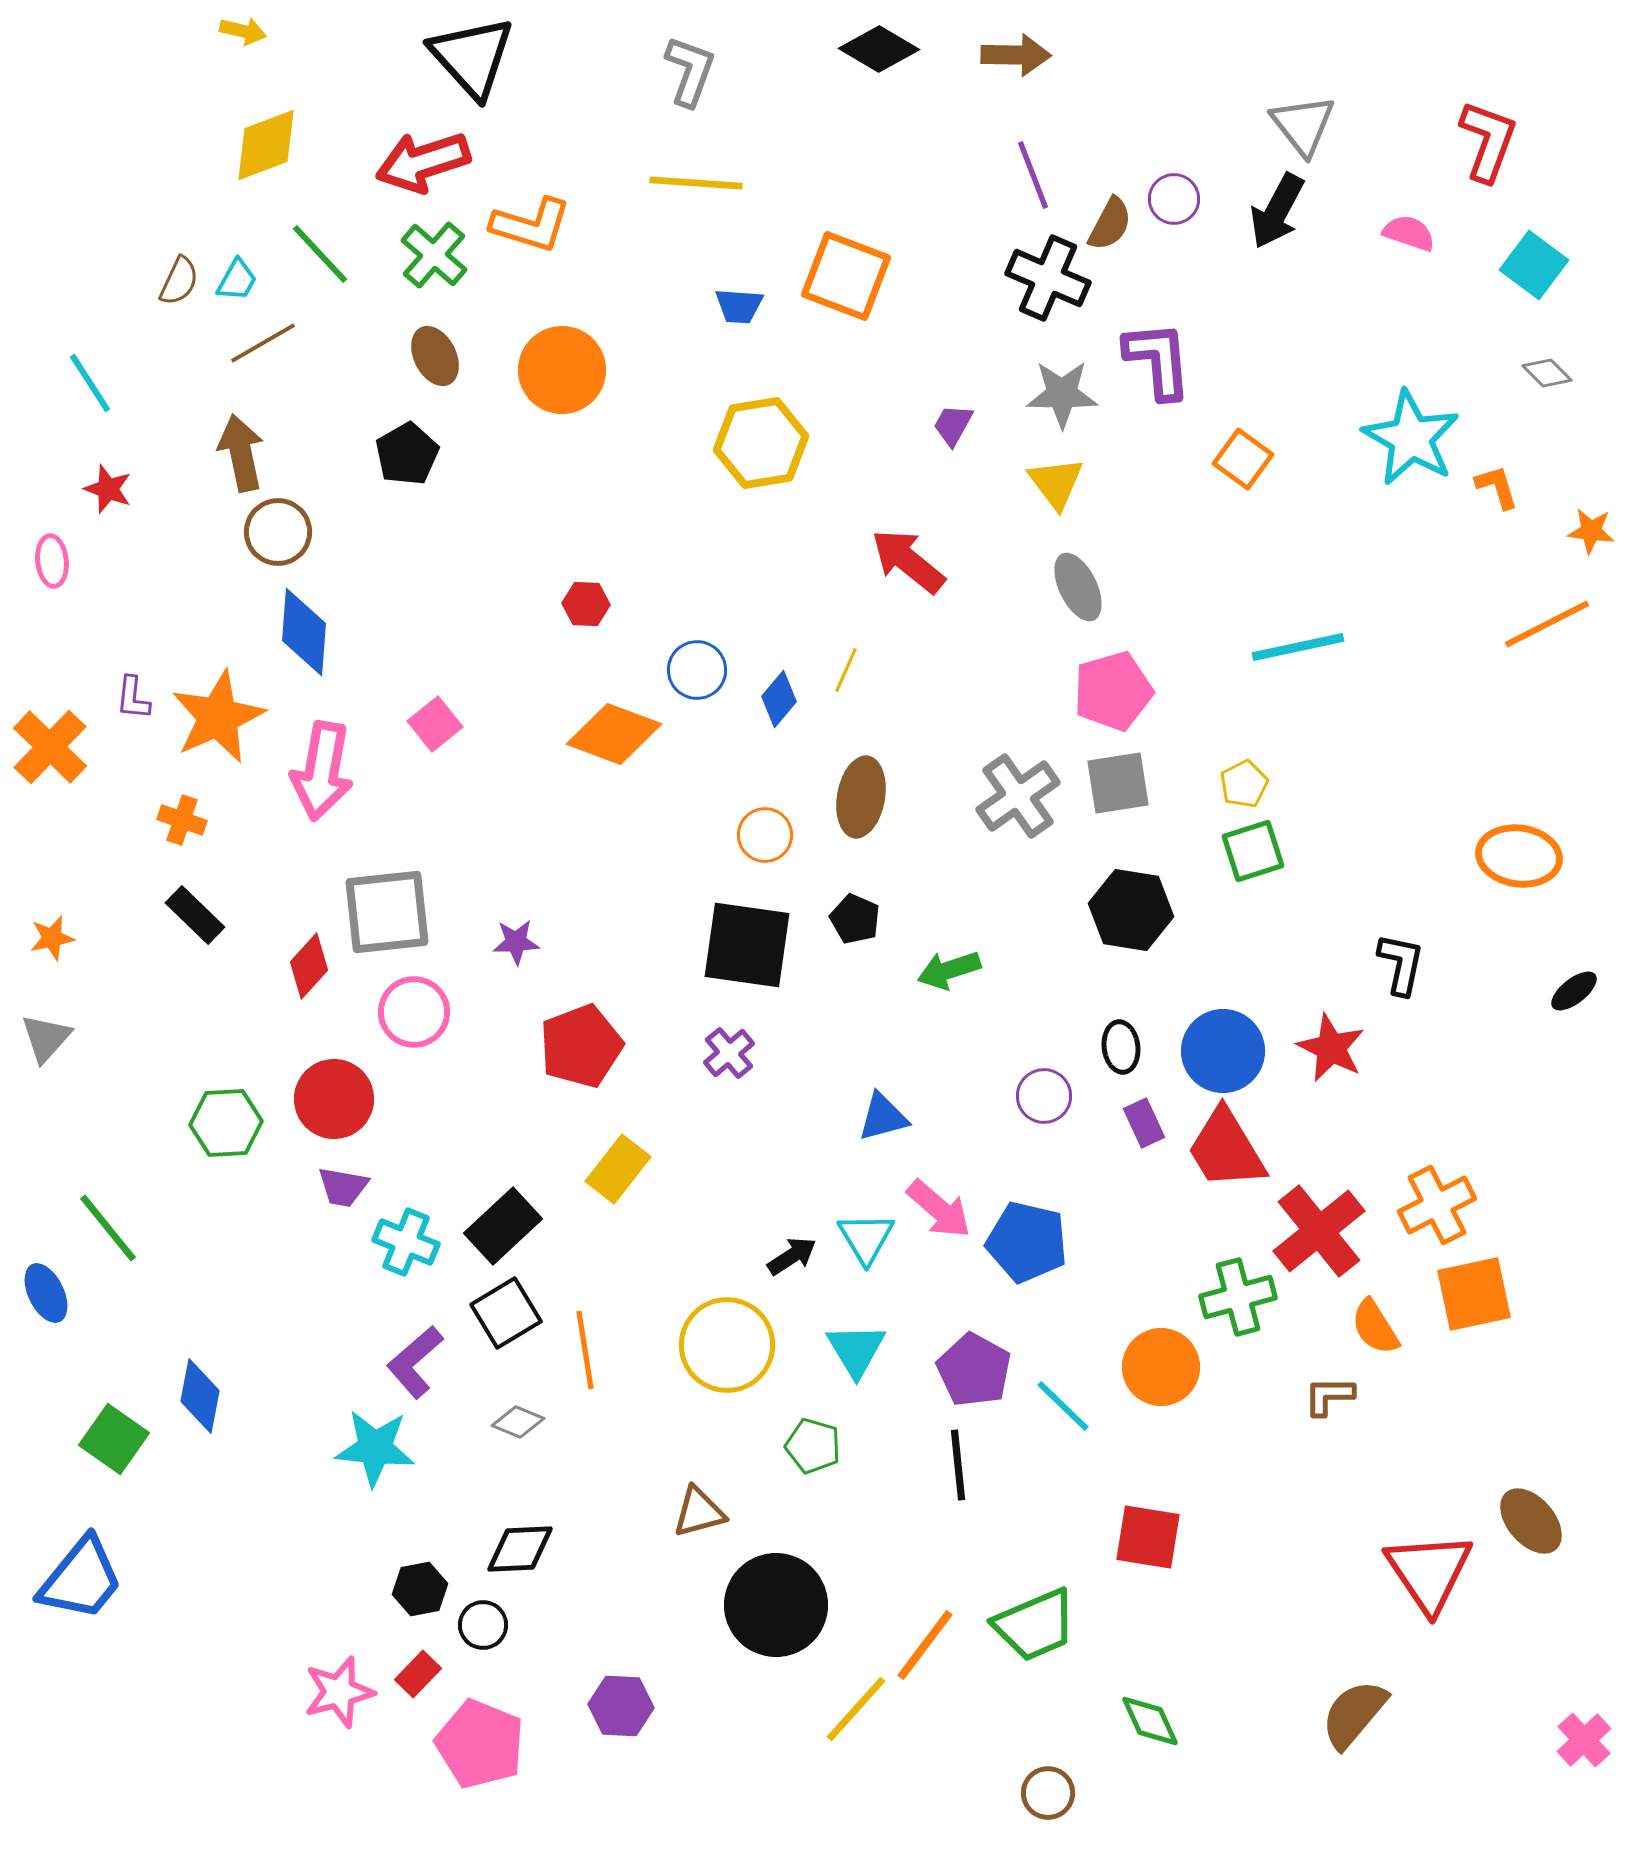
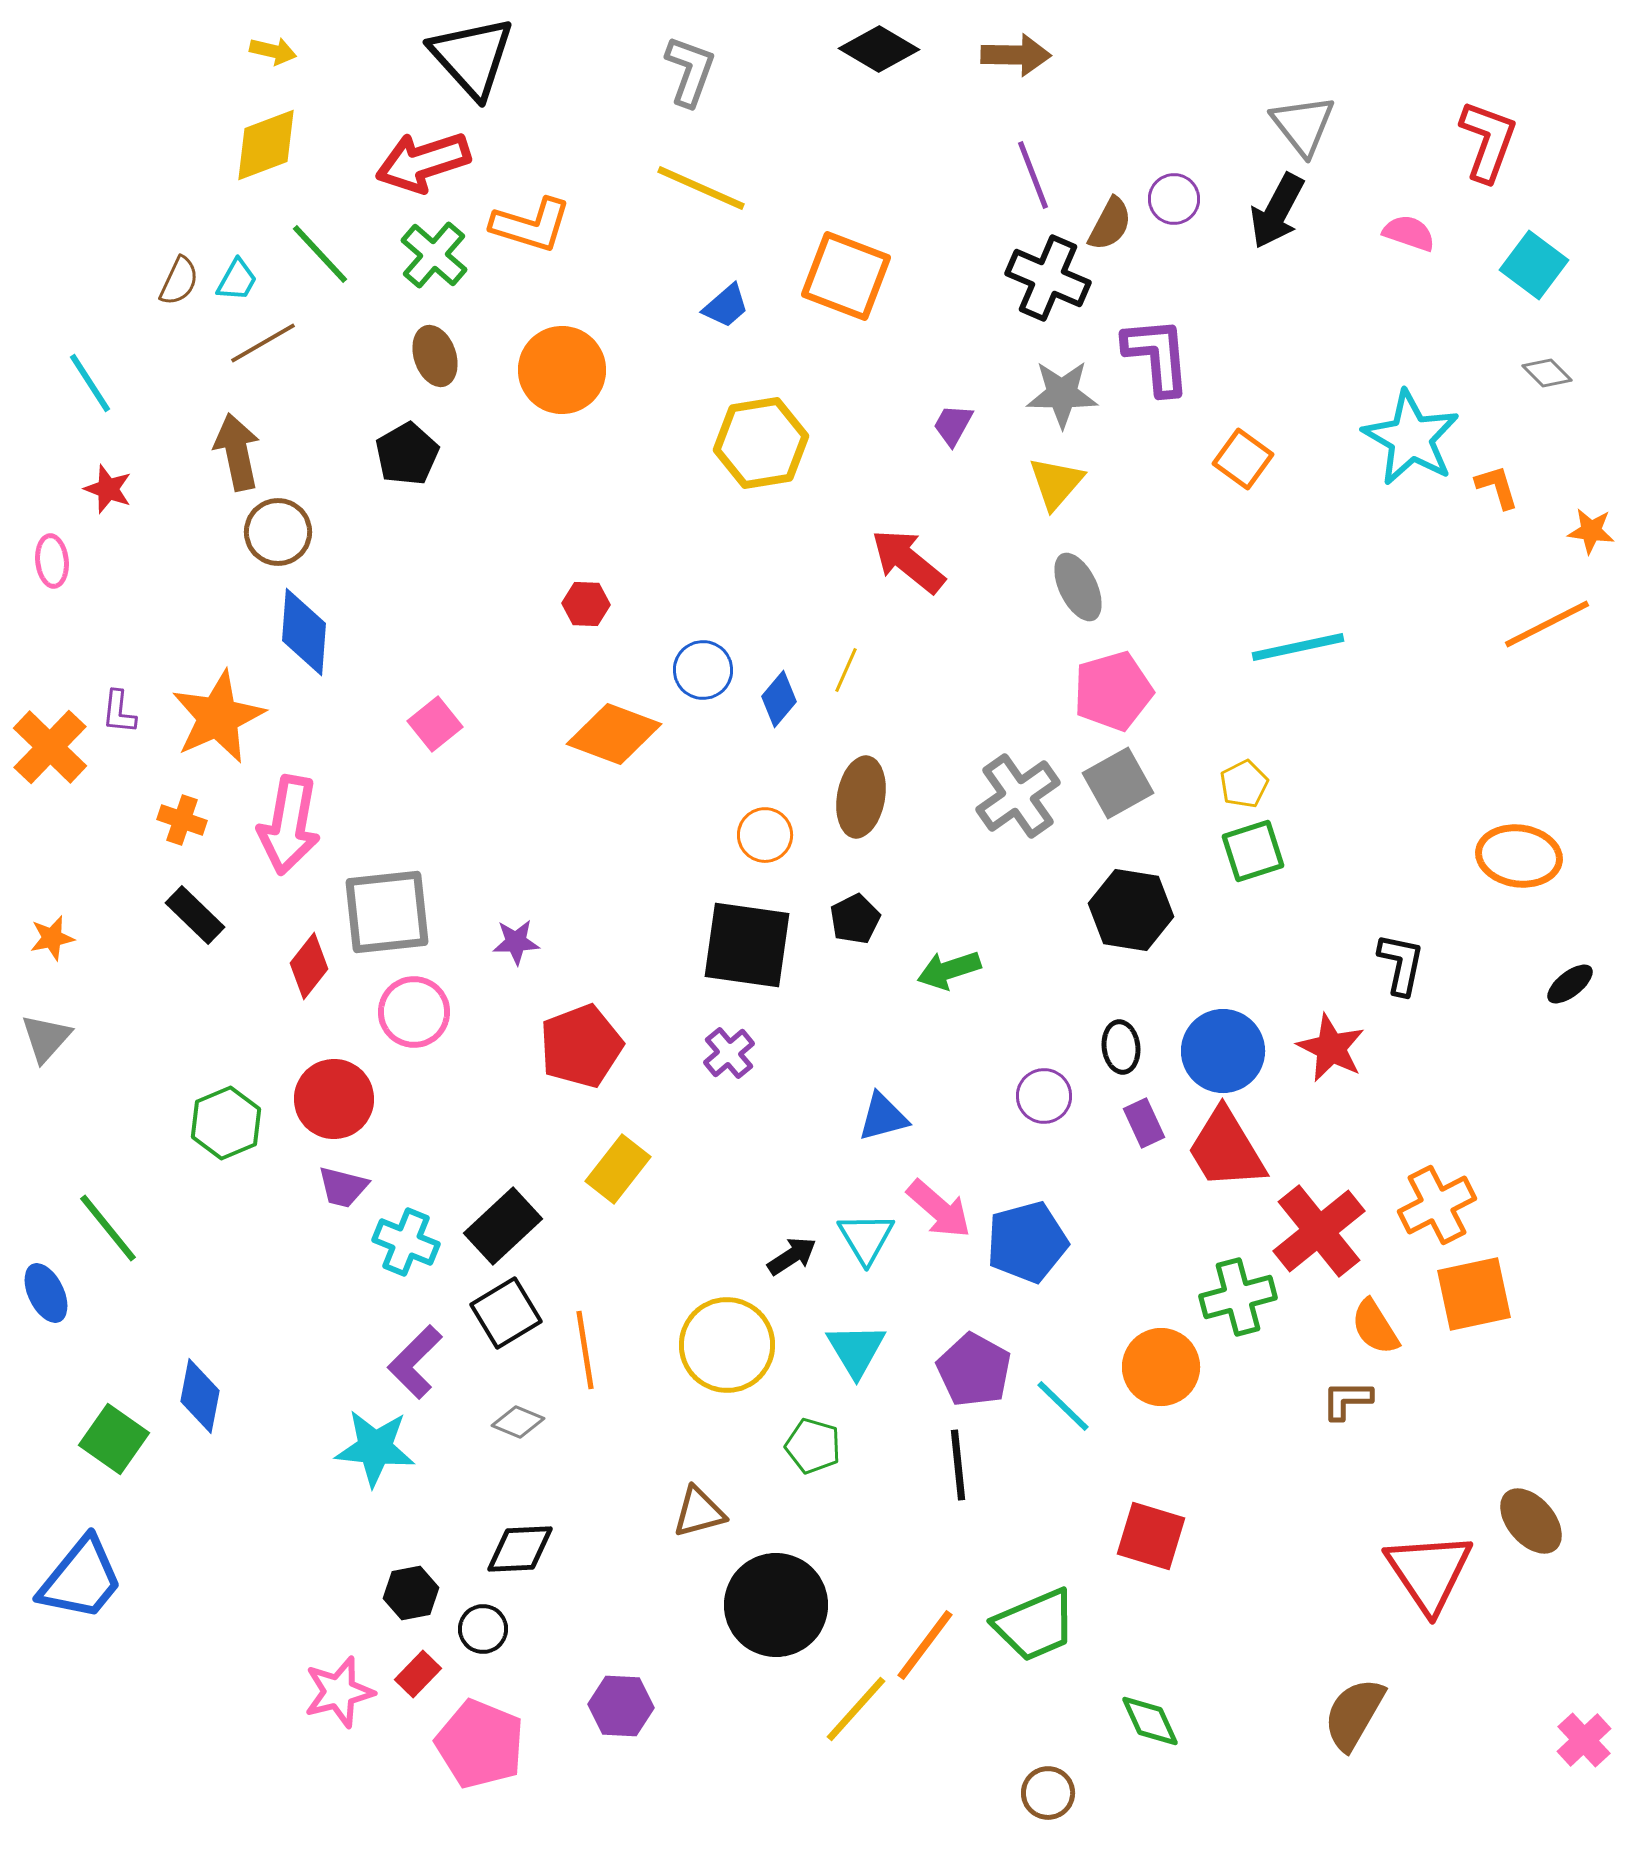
yellow arrow at (243, 31): moved 30 px right, 20 px down
yellow line at (696, 183): moved 5 px right, 5 px down; rotated 20 degrees clockwise
blue trapezoid at (739, 306): moved 13 px left; rotated 45 degrees counterclockwise
brown ellipse at (435, 356): rotated 8 degrees clockwise
purple L-shape at (1158, 360): moved 1 px left, 4 px up
brown arrow at (241, 453): moved 4 px left, 1 px up
yellow triangle at (1056, 483): rotated 18 degrees clockwise
blue circle at (697, 670): moved 6 px right
purple L-shape at (133, 698): moved 14 px left, 14 px down
pink arrow at (322, 771): moved 33 px left, 54 px down
gray square at (1118, 783): rotated 20 degrees counterclockwise
black pentagon at (855, 919): rotated 21 degrees clockwise
red diamond at (309, 966): rotated 4 degrees counterclockwise
black ellipse at (1574, 991): moved 4 px left, 7 px up
green hexagon at (226, 1123): rotated 20 degrees counterclockwise
purple trapezoid at (343, 1187): rotated 4 degrees clockwise
blue pentagon at (1027, 1242): rotated 28 degrees counterclockwise
purple L-shape at (415, 1362): rotated 4 degrees counterclockwise
brown L-shape at (1329, 1396): moved 18 px right, 4 px down
red square at (1148, 1537): moved 3 px right, 1 px up; rotated 8 degrees clockwise
black hexagon at (420, 1589): moved 9 px left, 4 px down
black circle at (483, 1625): moved 4 px down
brown semicircle at (1354, 1714): rotated 10 degrees counterclockwise
